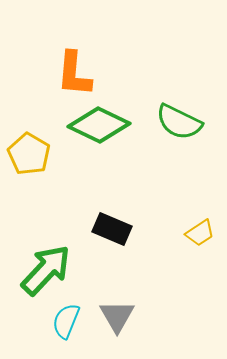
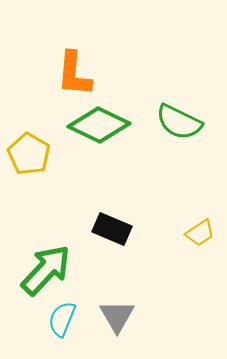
cyan semicircle: moved 4 px left, 2 px up
